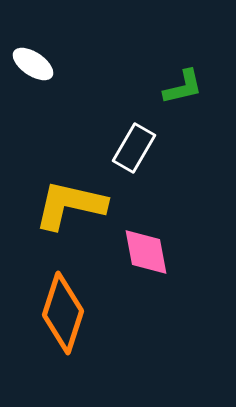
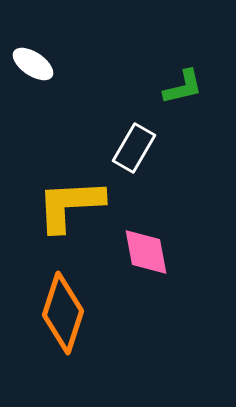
yellow L-shape: rotated 16 degrees counterclockwise
